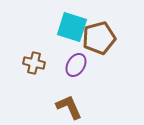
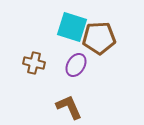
brown pentagon: rotated 12 degrees clockwise
